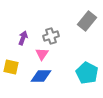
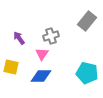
purple arrow: moved 4 px left; rotated 56 degrees counterclockwise
cyan pentagon: rotated 15 degrees counterclockwise
